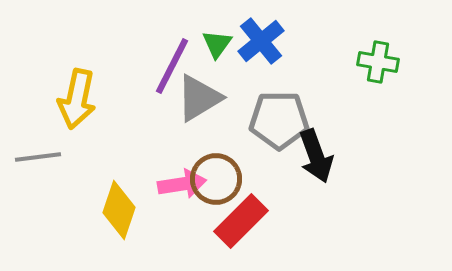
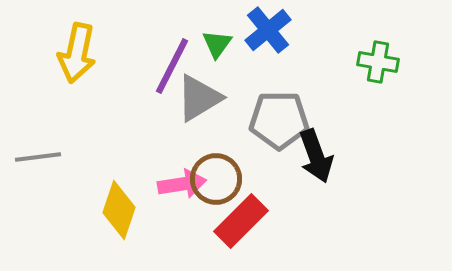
blue cross: moved 7 px right, 11 px up
yellow arrow: moved 46 px up
